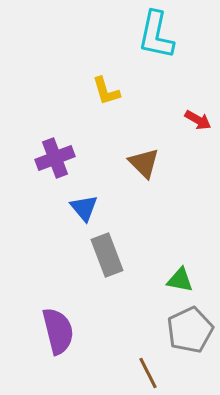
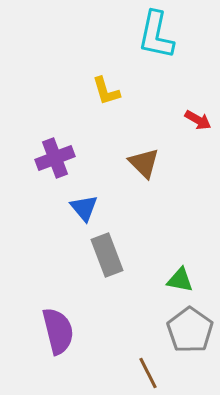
gray pentagon: rotated 12 degrees counterclockwise
